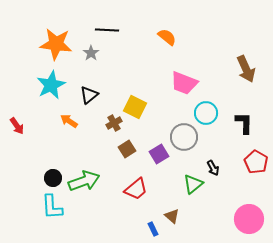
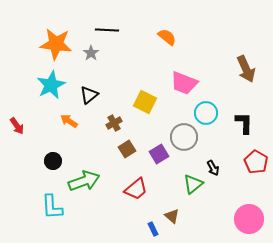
yellow square: moved 10 px right, 5 px up
black circle: moved 17 px up
